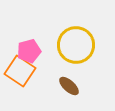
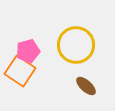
pink pentagon: moved 1 px left
brown ellipse: moved 17 px right
